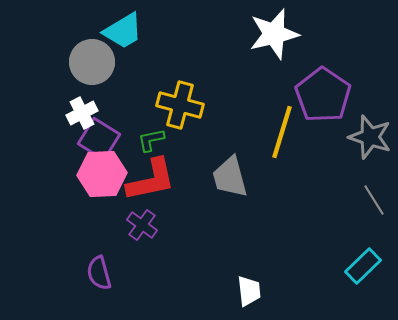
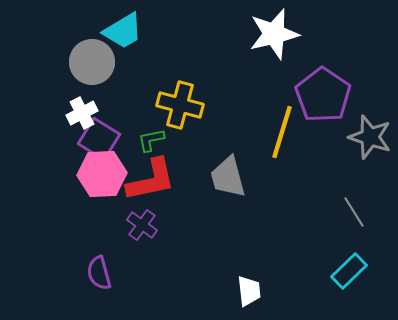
gray trapezoid: moved 2 px left
gray line: moved 20 px left, 12 px down
cyan rectangle: moved 14 px left, 5 px down
